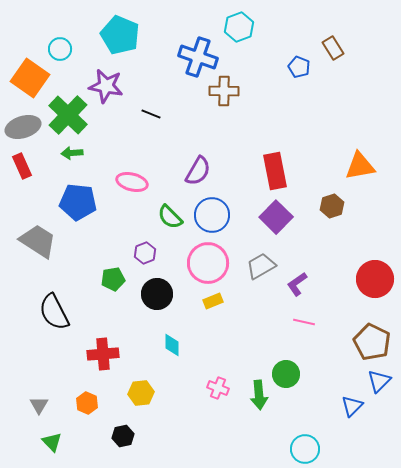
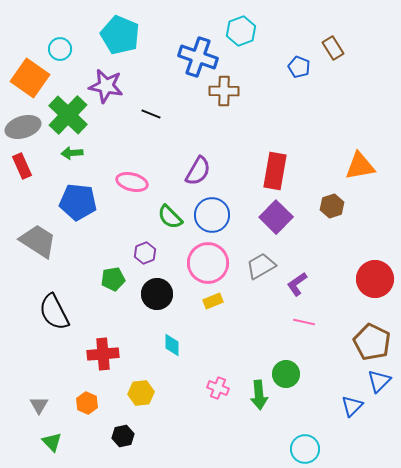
cyan hexagon at (239, 27): moved 2 px right, 4 px down
red rectangle at (275, 171): rotated 21 degrees clockwise
